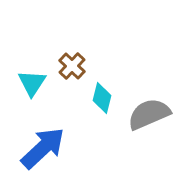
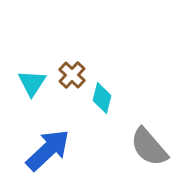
brown cross: moved 9 px down
gray semicircle: moved 33 px down; rotated 108 degrees counterclockwise
blue arrow: moved 5 px right, 2 px down
